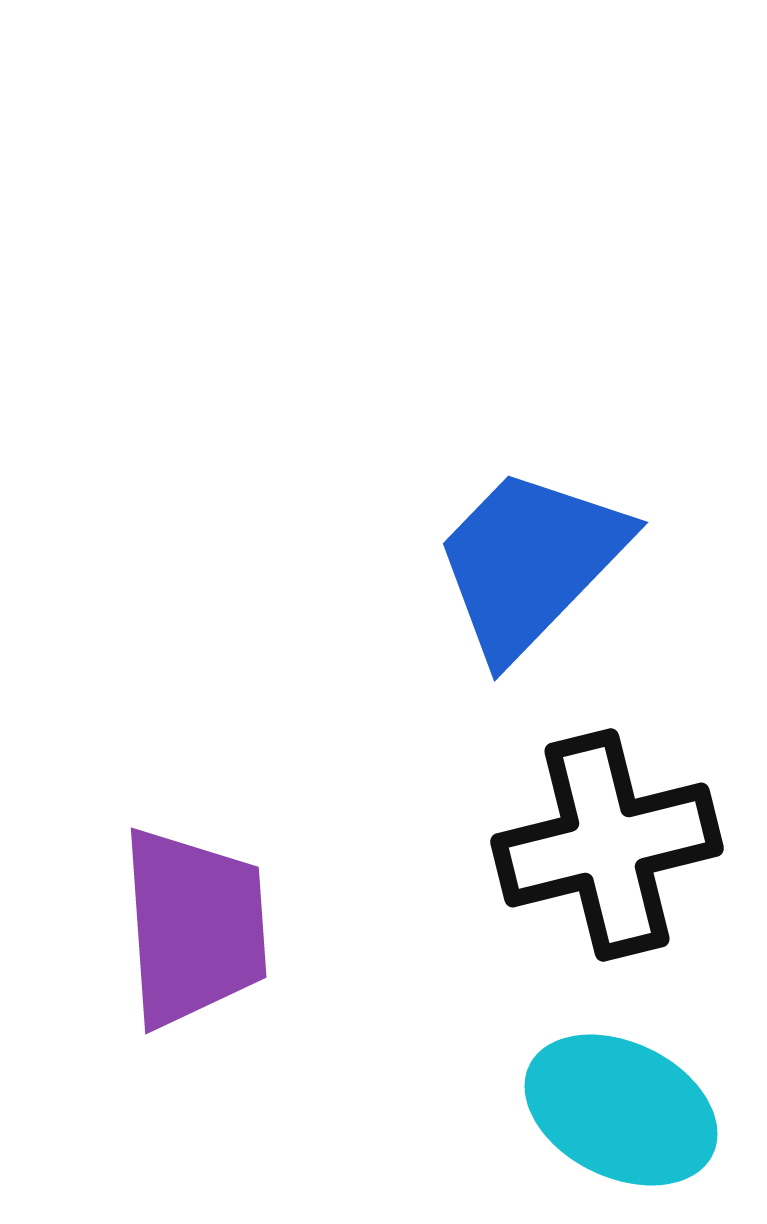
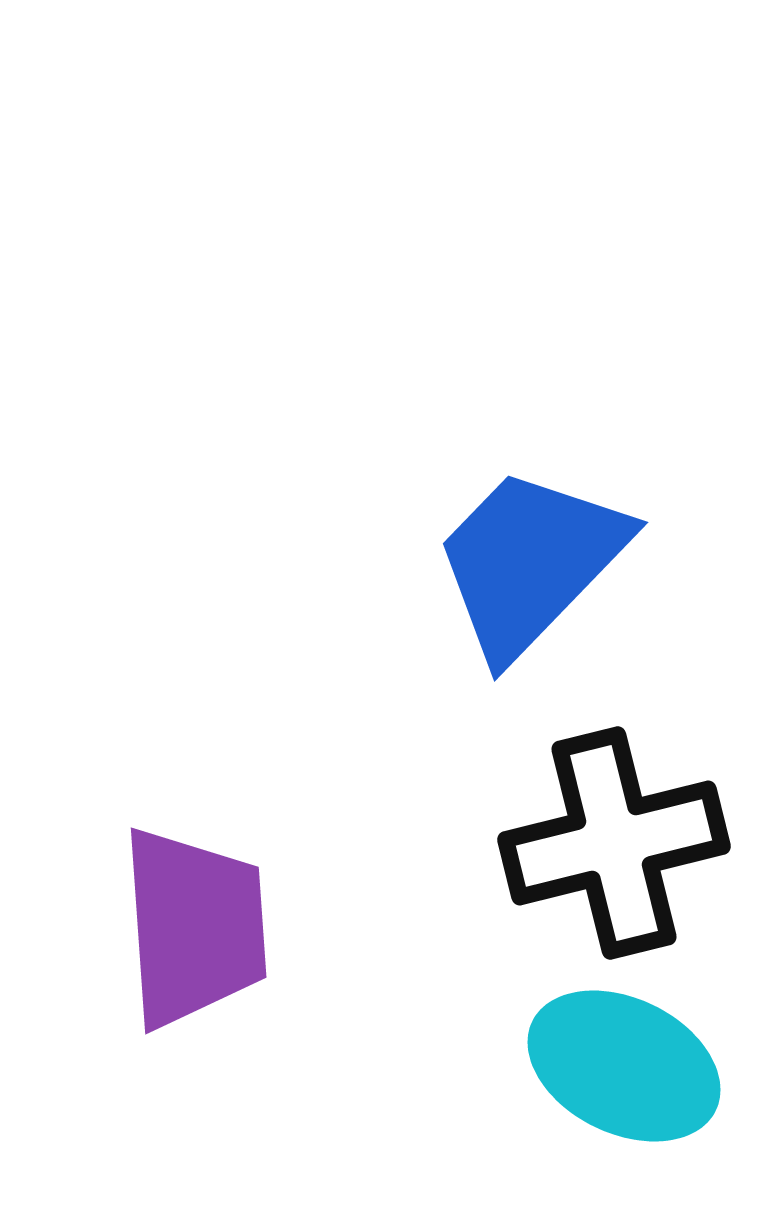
black cross: moved 7 px right, 2 px up
cyan ellipse: moved 3 px right, 44 px up
